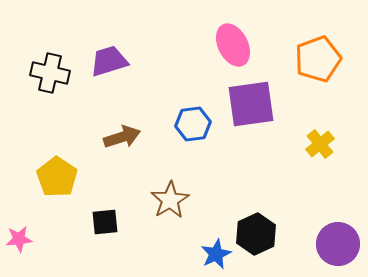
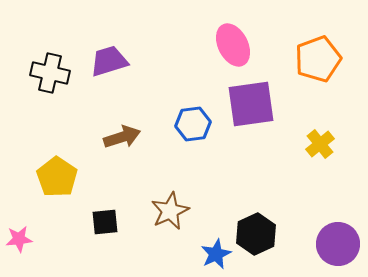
brown star: moved 11 px down; rotated 6 degrees clockwise
